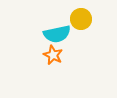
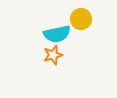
orange star: rotated 30 degrees clockwise
